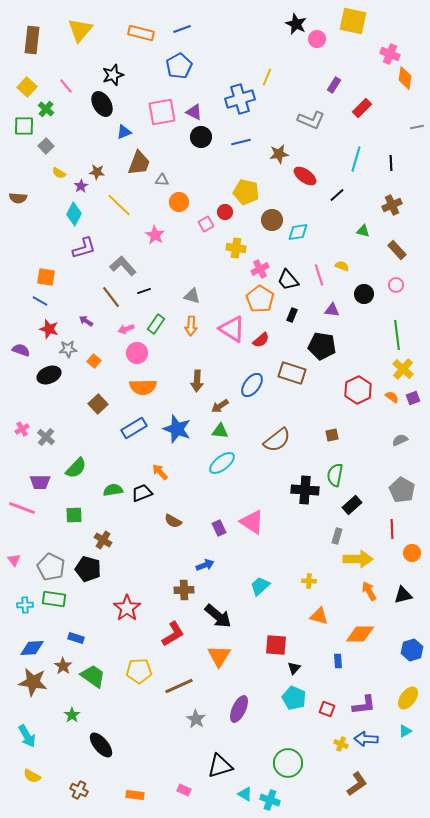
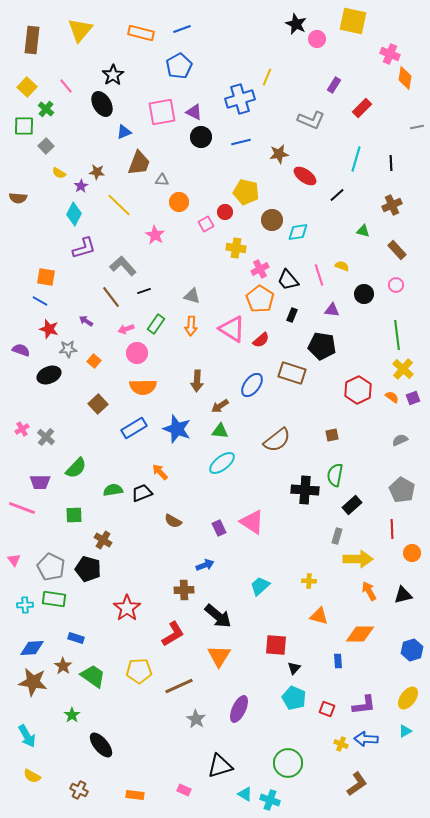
black star at (113, 75): rotated 15 degrees counterclockwise
